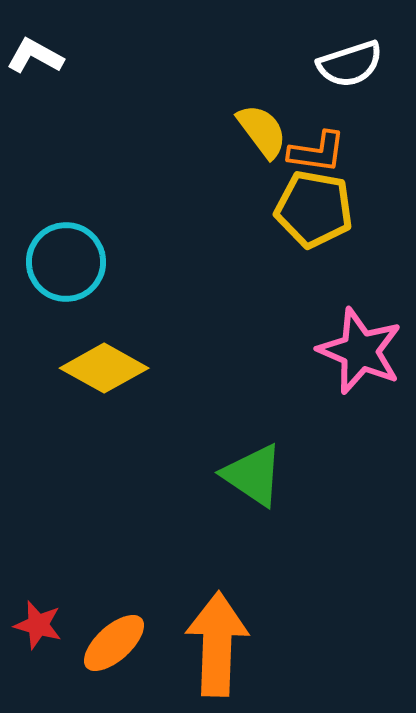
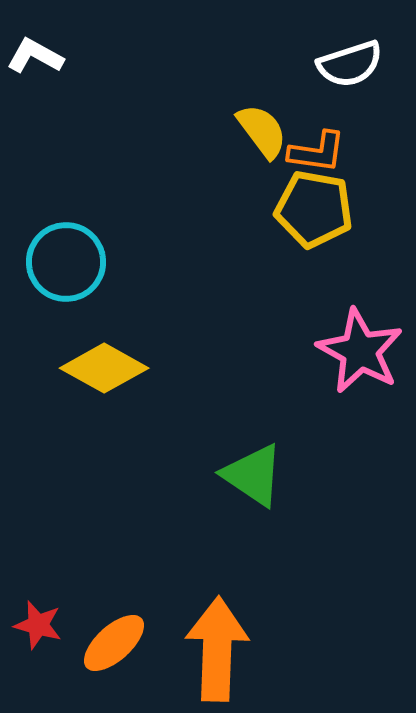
pink star: rotated 6 degrees clockwise
orange arrow: moved 5 px down
